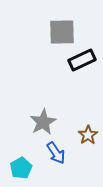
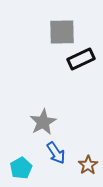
black rectangle: moved 1 px left, 1 px up
brown star: moved 30 px down
